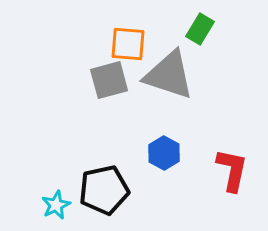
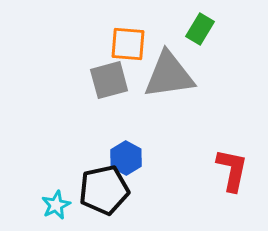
gray triangle: rotated 26 degrees counterclockwise
blue hexagon: moved 38 px left, 5 px down
